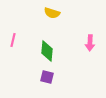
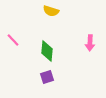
yellow semicircle: moved 1 px left, 2 px up
pink line: rotated 56 degrees counterclockwise
purple square: rotated 32 degrees counterclockwise
